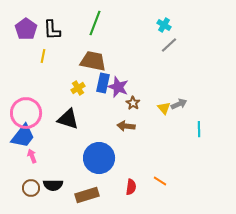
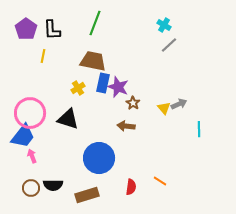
pink circle: moved 4 px right
